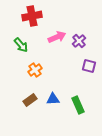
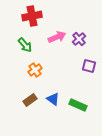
purple cross: moved 2 px up
green arrow: moved 4 px right
blue triangle: rotated 40 degrees clockwise
green rectangle: rotated 42 degrees counterclockwise
